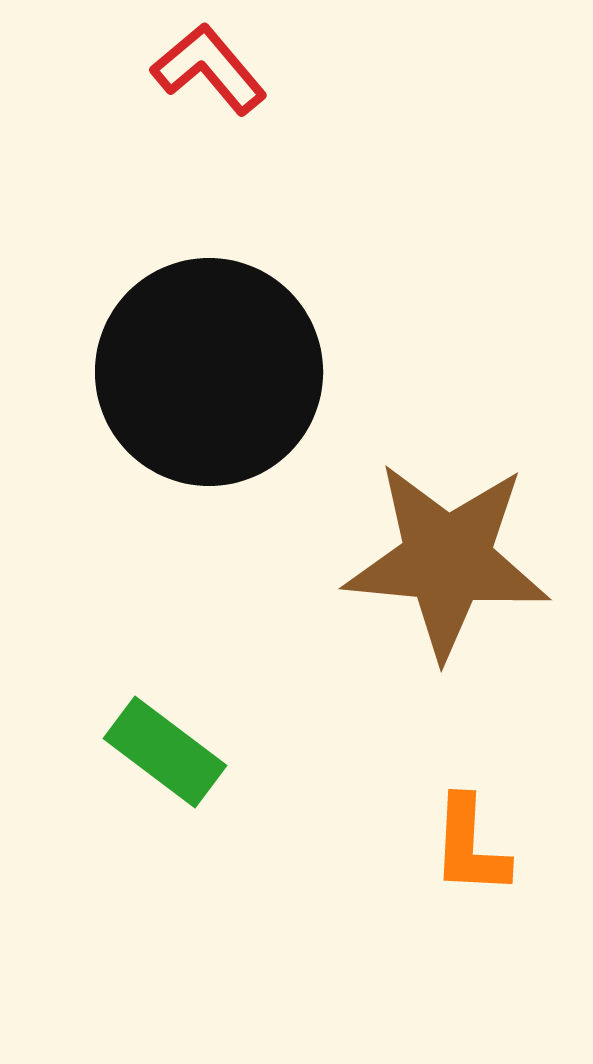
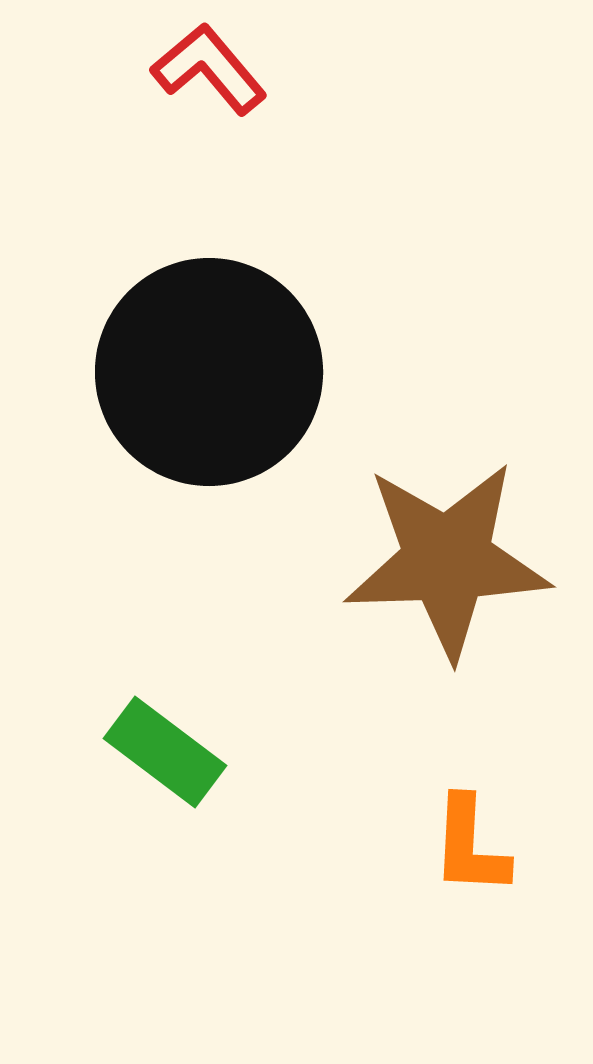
brown star: rotated 7 degrees counterclockwise
